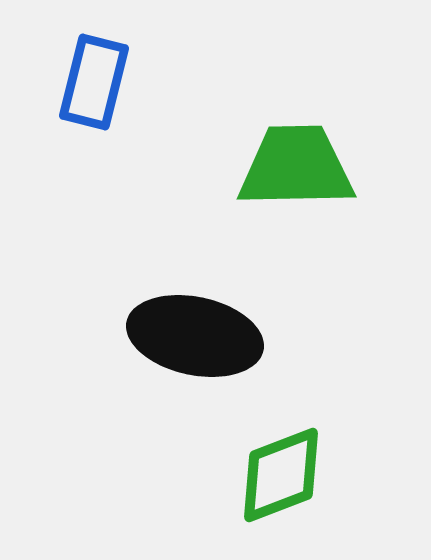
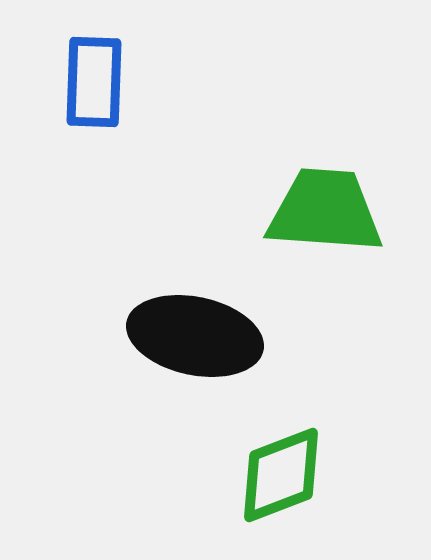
blue rectangle: rotated 12 degrees counterclockwise
green trapezoid: moved 29 px right, 44 px down; rotated 5 degrees clockwise
